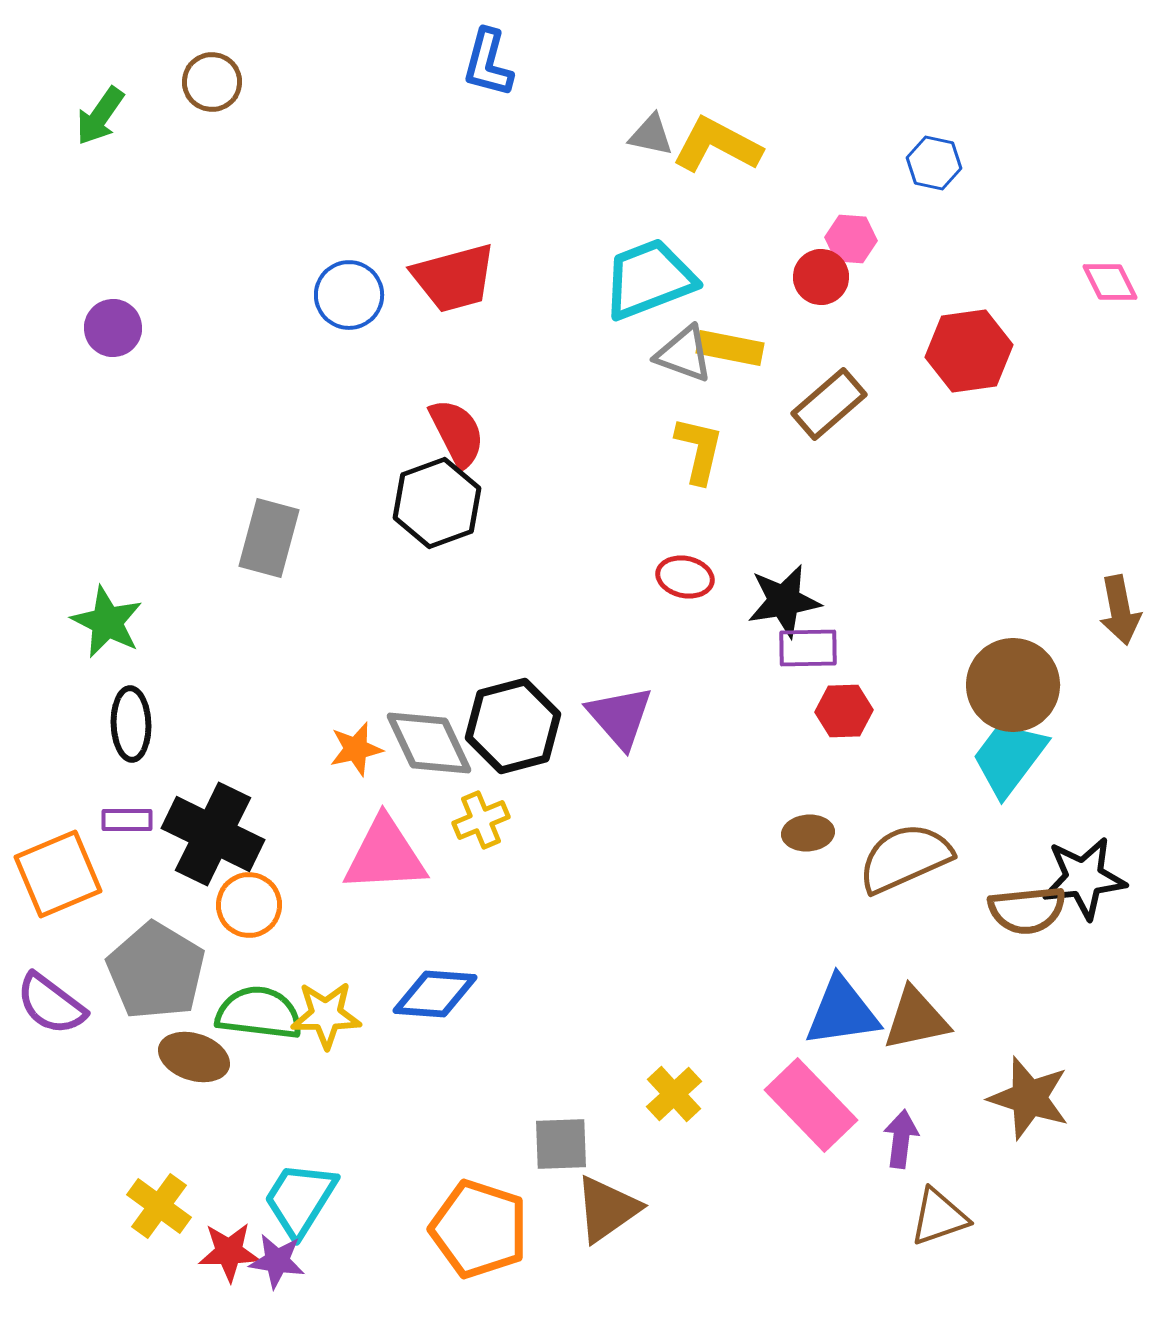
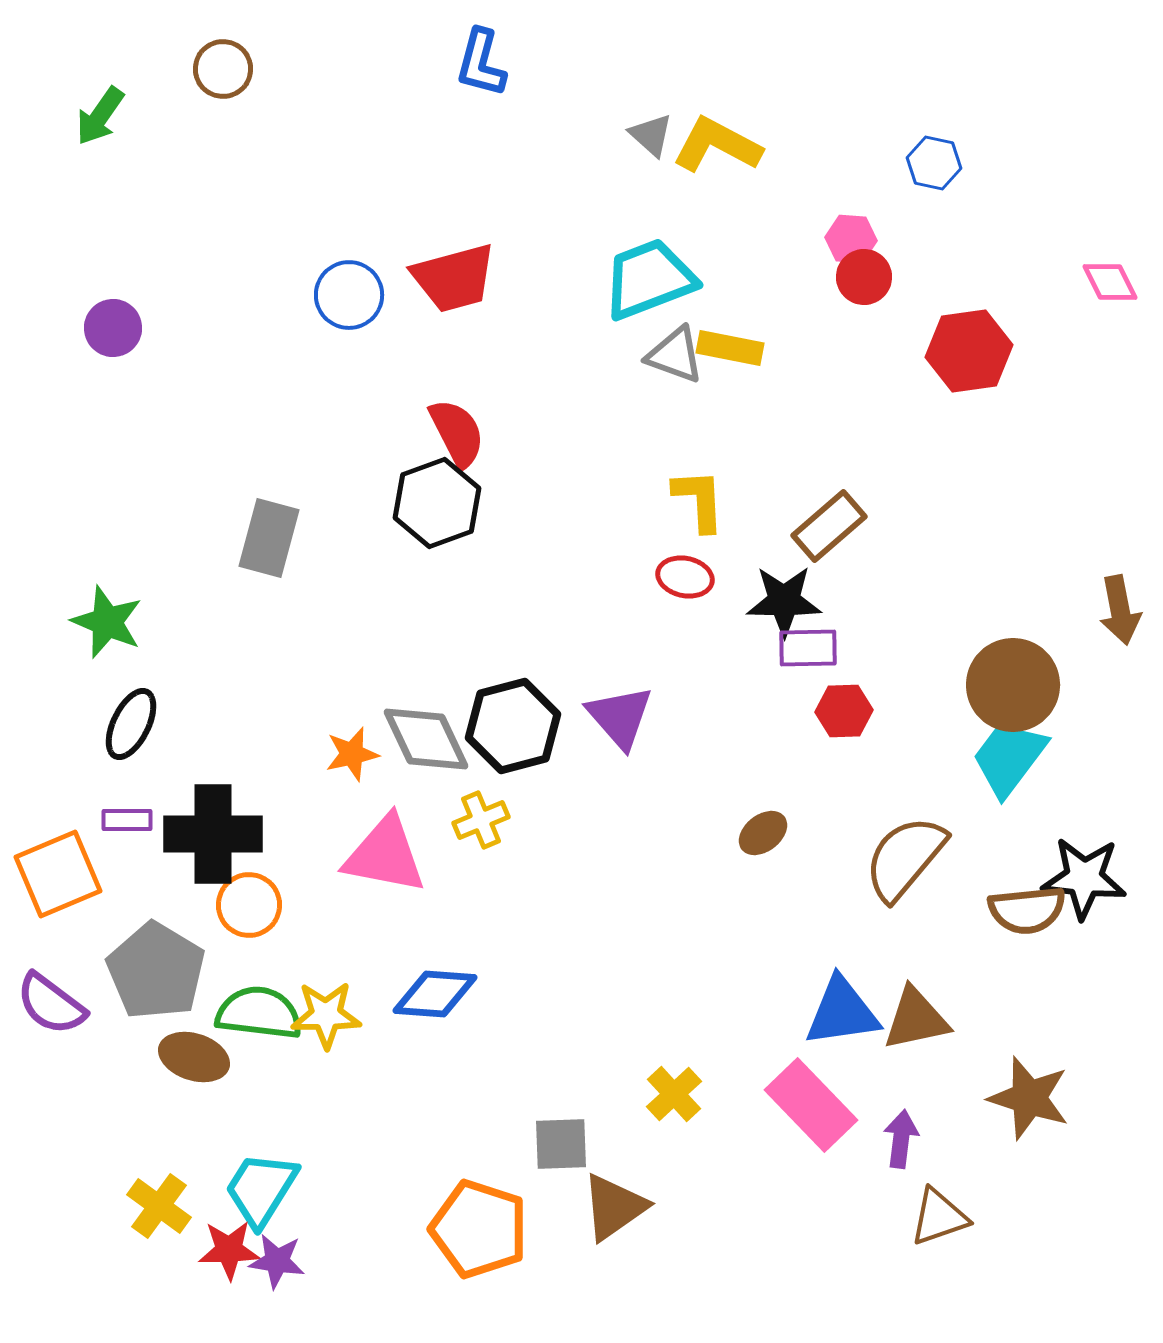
blue L-shape at (488, 63): moved 7 px left
brown circle at (212, 82): moved 11 px right, 13 px up
gray triangle at (651, 135): rotated 30 degrees clockwise
red circle at (821, 277): moved 43 px right
gray triangle at (684, 354): moved 9 px left, 1 px down
brown rectangle at (829, 404): moved 122 px down
yellow L-shape at (699, 450): moved 50 px down; rotated 16 degrees counterclockwise
black star at (784, 601): rotated 10 degrees clockwise
green star at (107, 622): rotated 4 degrees counterclockwise
black ellipse at (131, 724): rotated 28 degrees clockwise
gray diamond at (429, 743): moved 3 px left, 4 px up
orange star at (356, 749): moved 4 px left, 5 px down
brown ellipse at (808, 833): moved 45 px left; rotated 33 degrees counterclockwise
black cross at (213, 834): rotated 26 degrees counterclockwise
pink triangle at (385, 855): rotated 14 degrees clockwise
brown semicircle at (905, 858): rotated 26 degrees counterclockwise
black star at (1084, 878): rotated 12 degrees clockwise
cyan trapezoid at (300, 1199): moved 39 px left, 10 px up
brown triangle at (607, 1209): moved 7 px right, 2 px up
red star at (229, 1252): moved 2 px up
